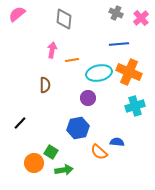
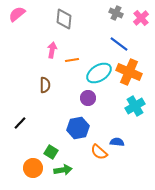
blue line: rotated 42 degrees clockwise
cyan ellipse: rotated 20 degrees counterclockwise
cyan cross: rotated 12 degrees counterclockwise
orange circle: moved 1 px left, 5 px down
green arrow: moved 1 px left
